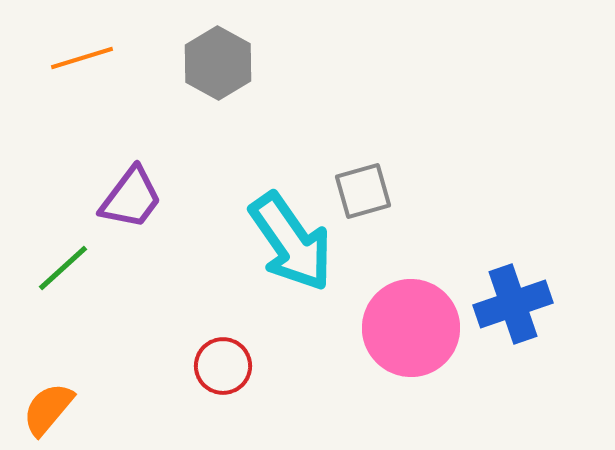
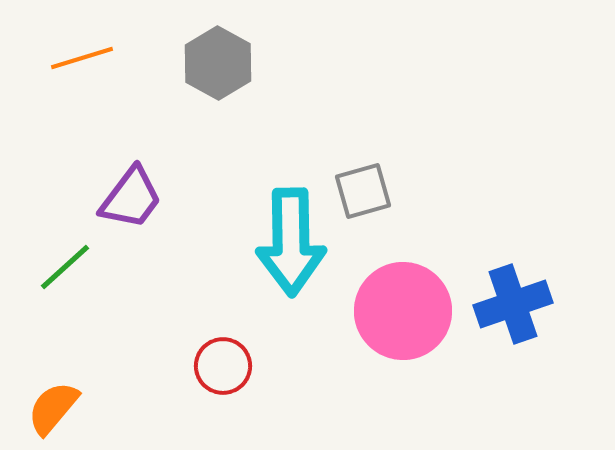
cyan arrow: rotated 34 degrees clockwise
green line: moved 2 px right, 1 px up
pink circle: moved 8 px left, 17 px up
orange semicircle: moved 5 px right, 1 px up
